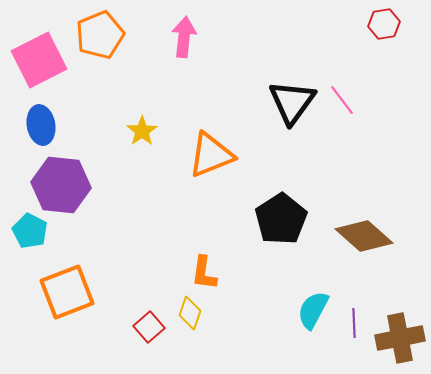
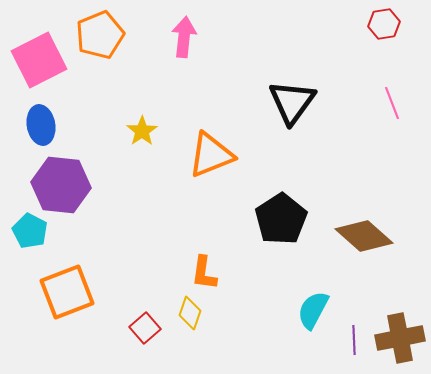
pink line: moved 50 px right, 3 px down; rotated 16 degrees clockwise
purple line: moved 17 px down
red square: moved 4 px left, 1 px down
